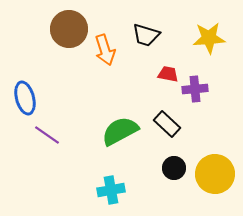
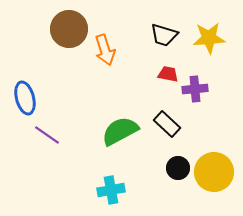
black trapezoid: moved 18 px right
black circle: moved 4 px right
yellow circle: moved 1 px left, 2 px up
